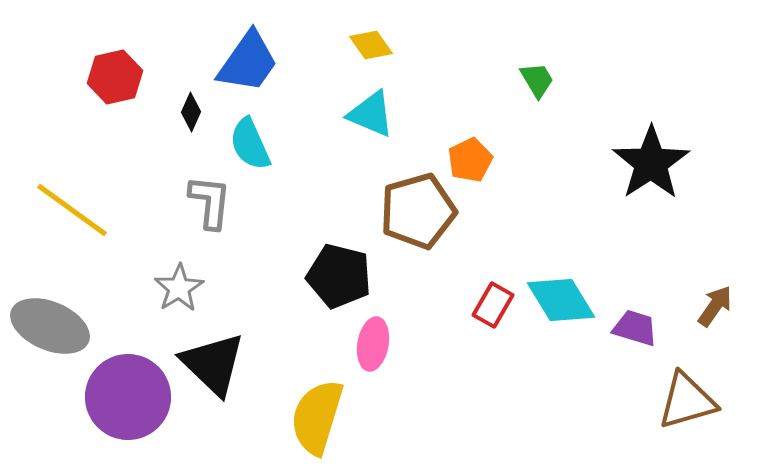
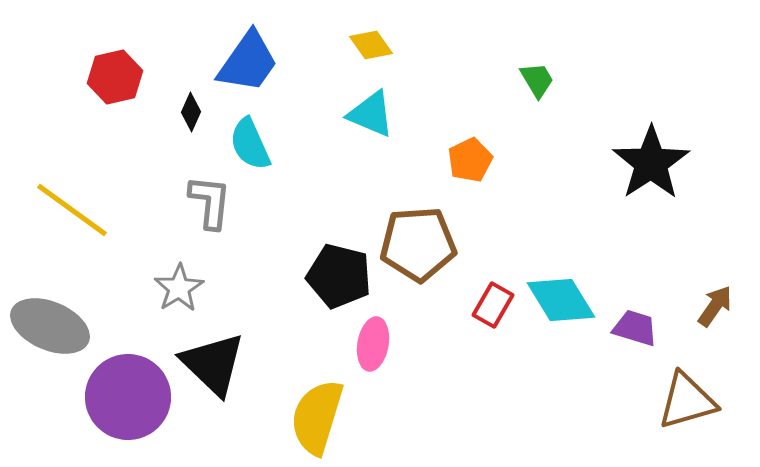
brown pentagon: moved 33 px down; rotated 12 degrees clockwise
